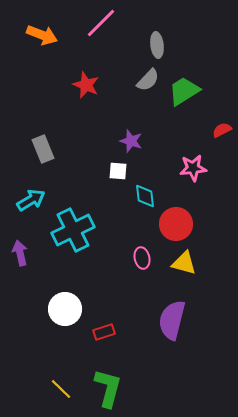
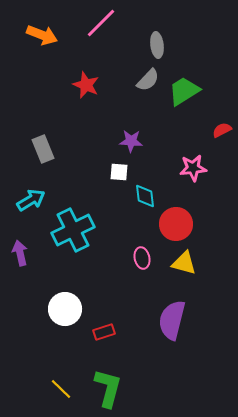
purple star: rotated 15 degrees counterclockwise
white square: moved 1 px right, 1 px down
